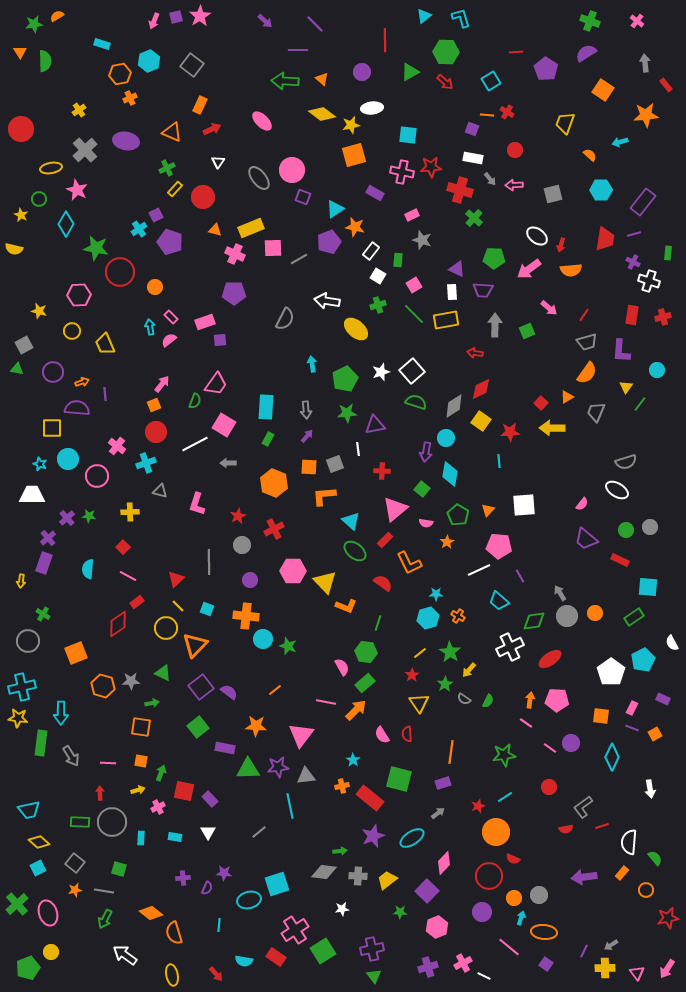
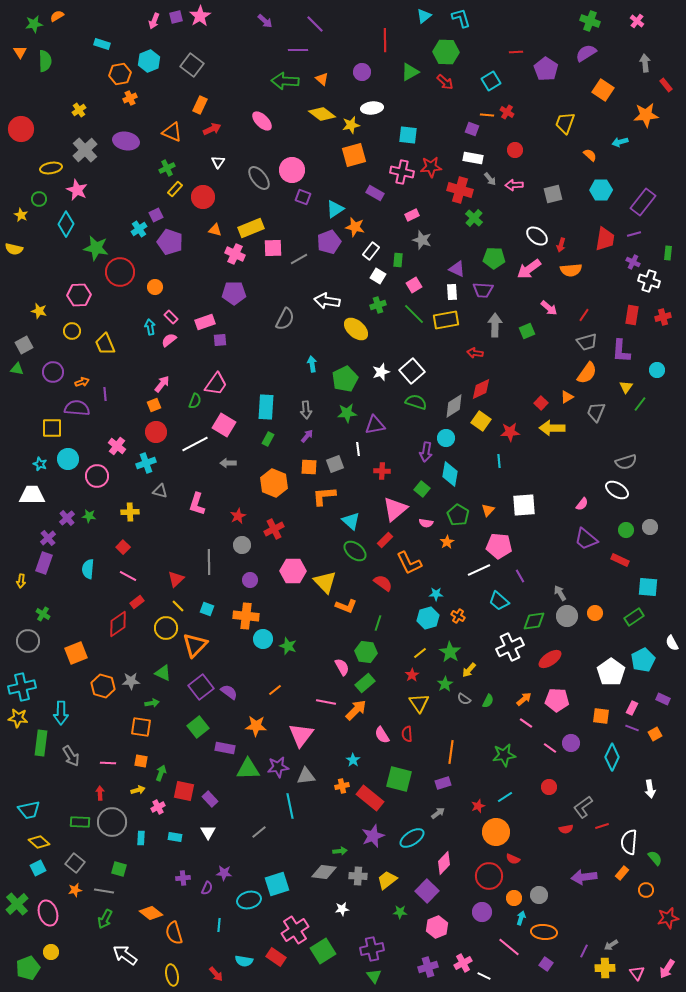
orange arrow at (530, 700): moved 6 px left, 1 px up; rotated 42 degrees clockwise
